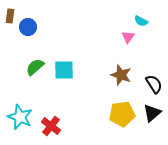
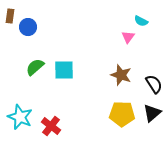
yellow pentagon: rotated 10 degrees clockwise
